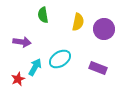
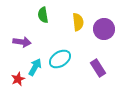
yellow semicircle: rotated 18 degrees counterclockwise
purple rectangle: rotated 36 degrees clockwise
